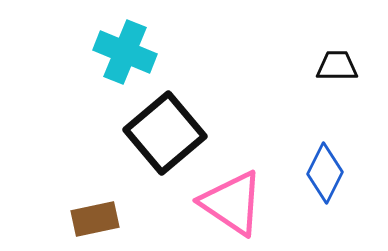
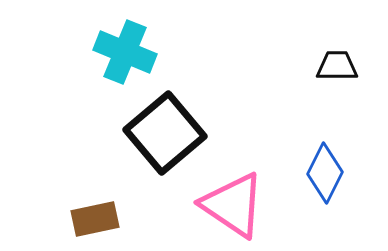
pink triangle: moved 1 px right, 2 px down
